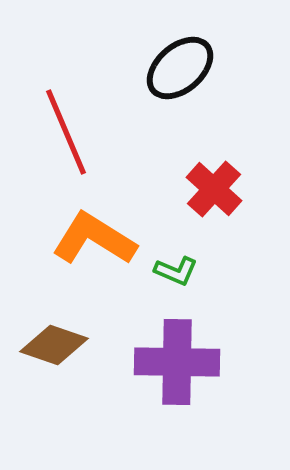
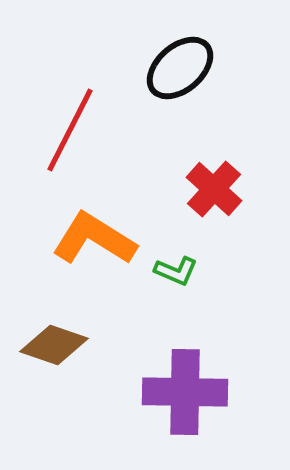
red line: moved 4 px right, 2 px up; rotated 50 degrees clockwise
purple cross: moved 8 px right, 30 px down
